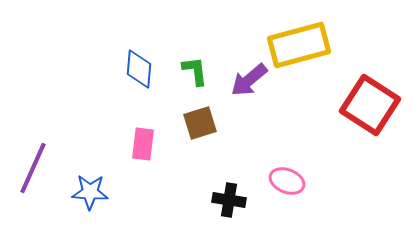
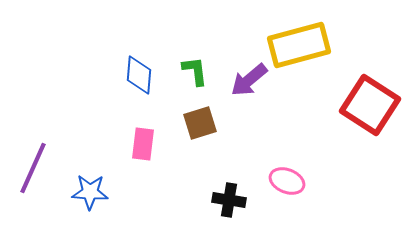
blue diamond: moved 6 px down
